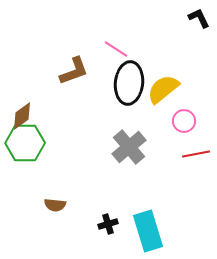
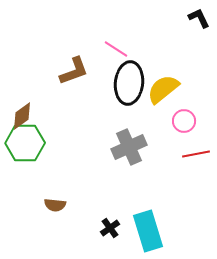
gray cross: rotated 16 degrees clockwise
black cross: moved 2 px right, 4 px down; rotated 18 degrees counterclockwise
